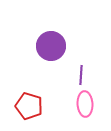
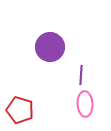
purple circle: moved 1 px left, 1 px down
red pentagon: moved 9 px left, 4 px down
